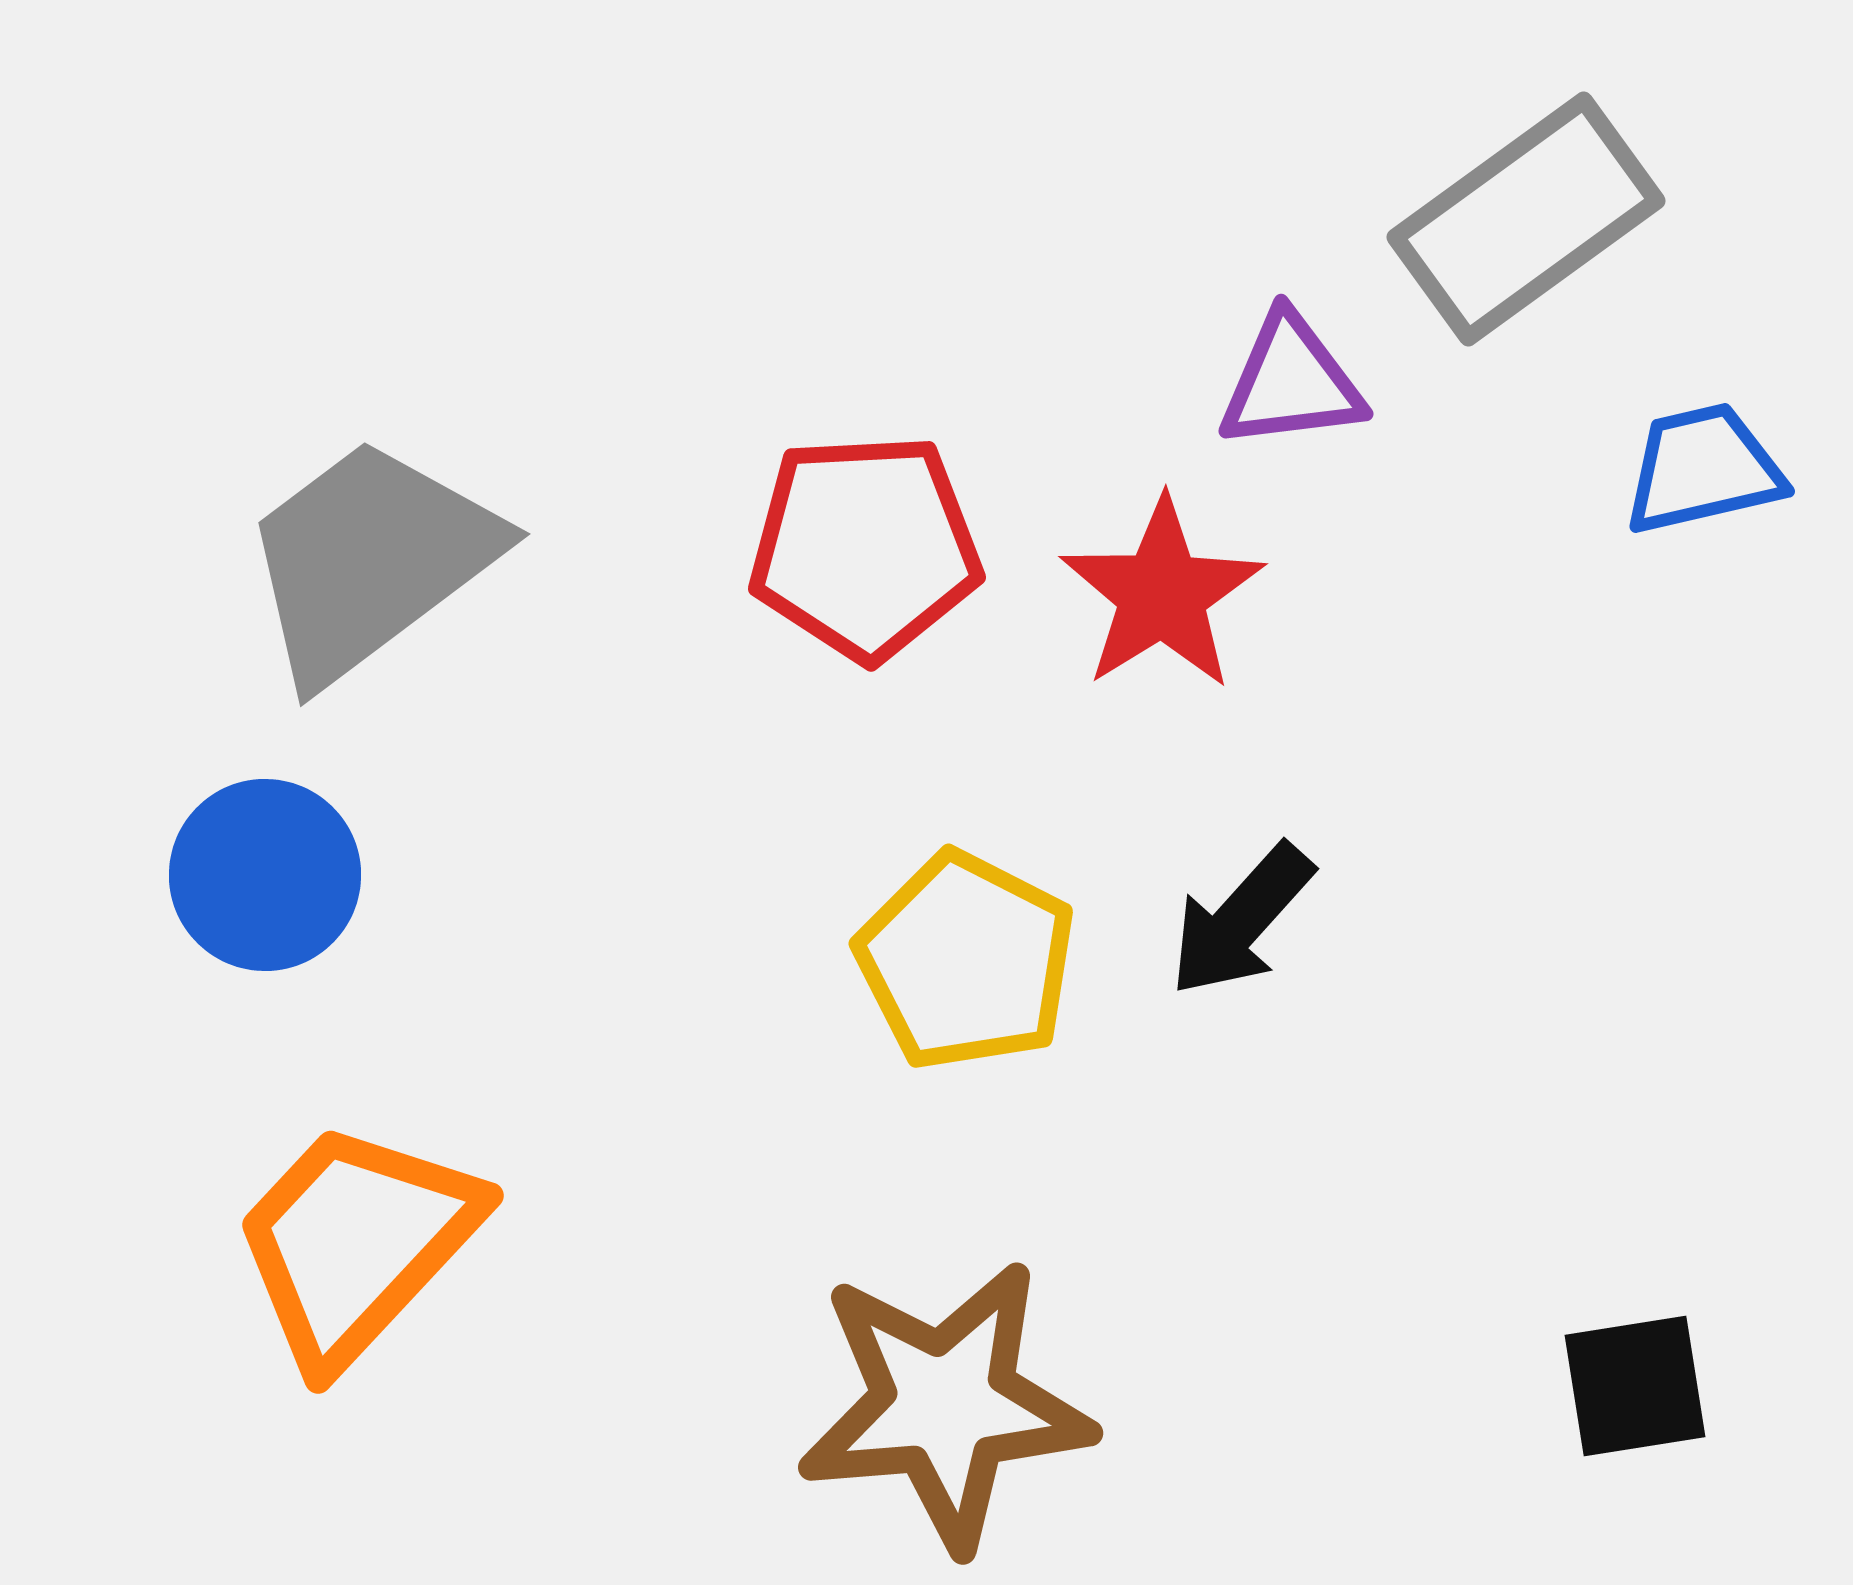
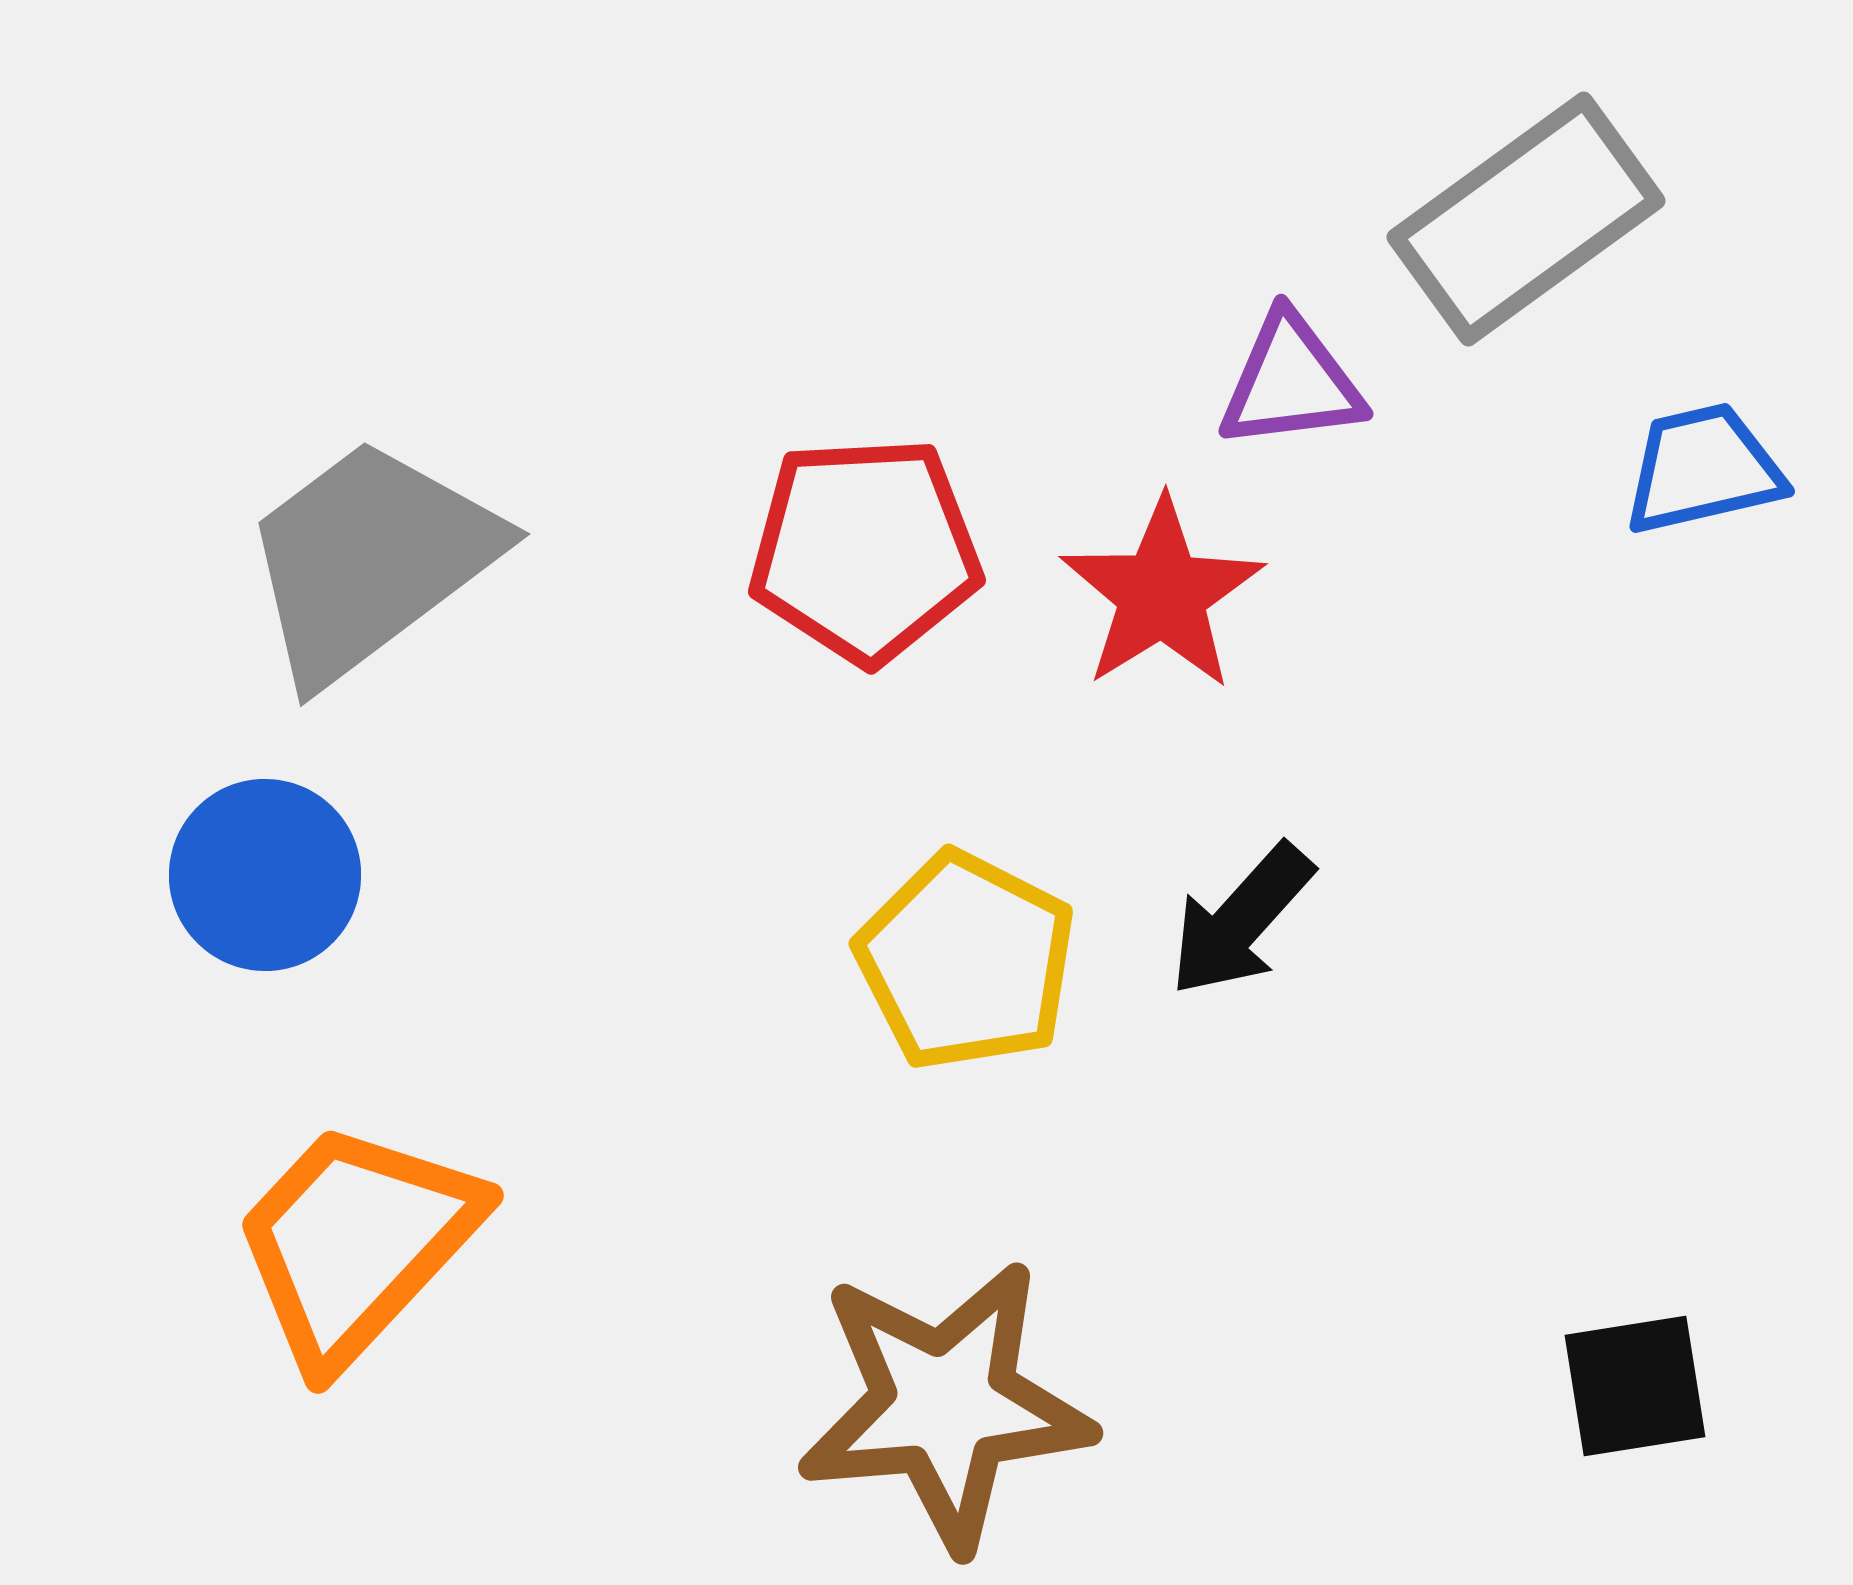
red pentagon: moved 3 px down
